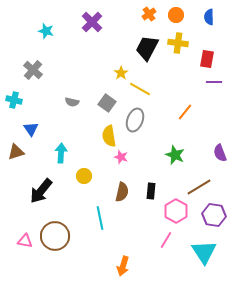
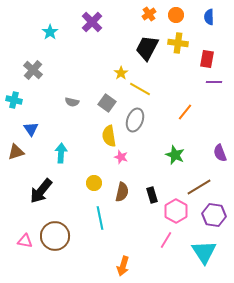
cyan star: moved 4 px right, 1 px down; rotated 21 degrees clockwise
yellow circle: moved 10 px right, 7 px down
black rectangle: moved 1 px right, 4 px down; rotated 21 degrees counterclockwise
